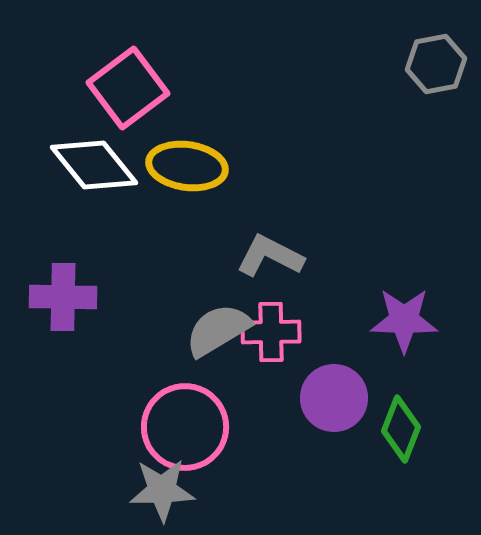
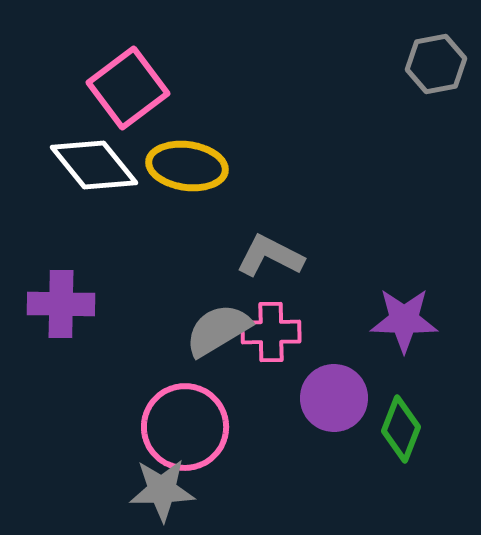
purple cross: moved 2 px left, 7 px down
